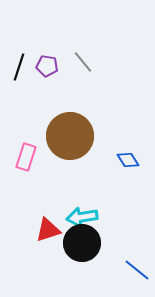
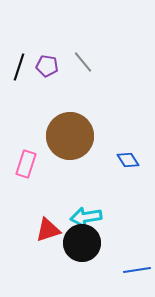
pink rectangle: moved 7 px down
cyan arrow: moved 4 px right
blue line: rotated 48 degrees counterclockwise
